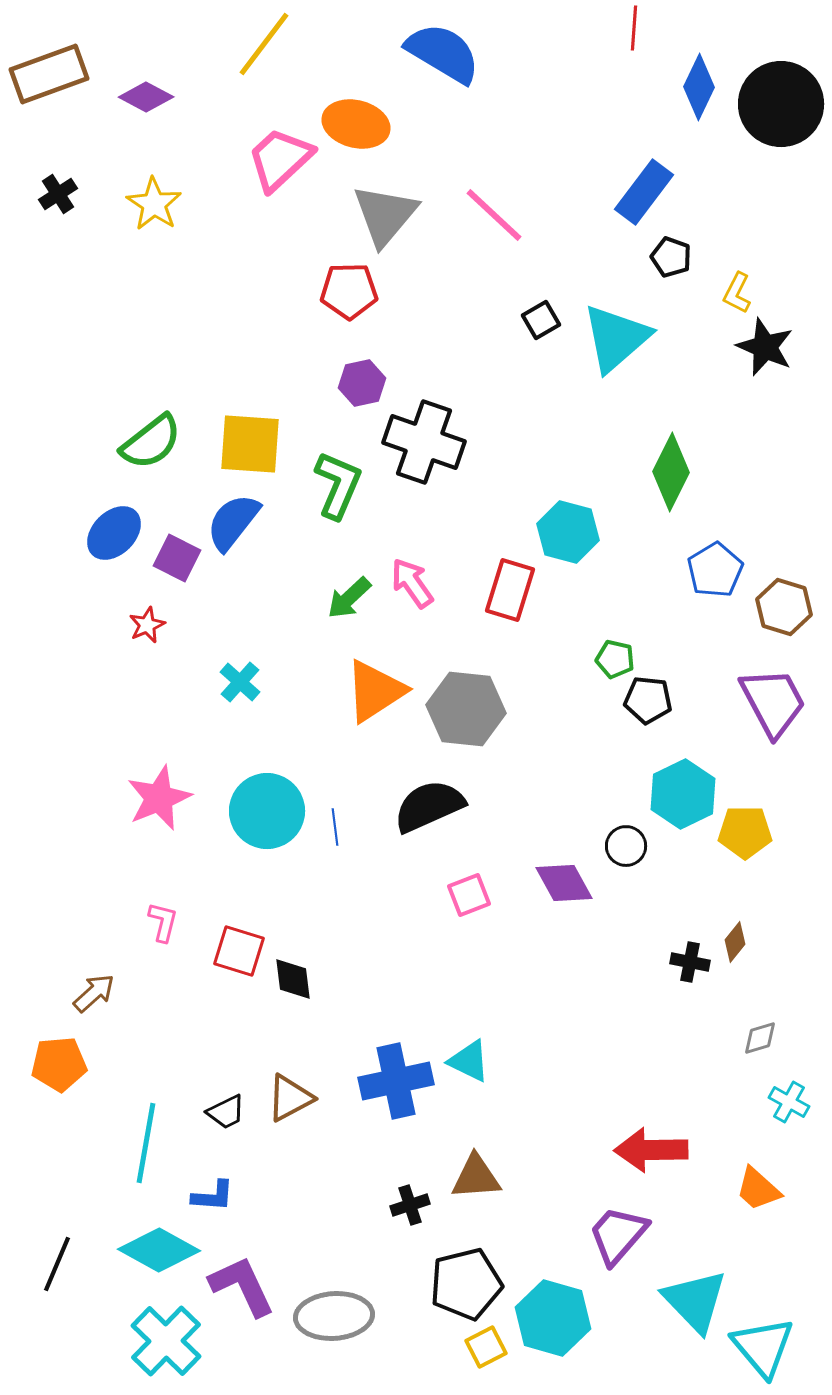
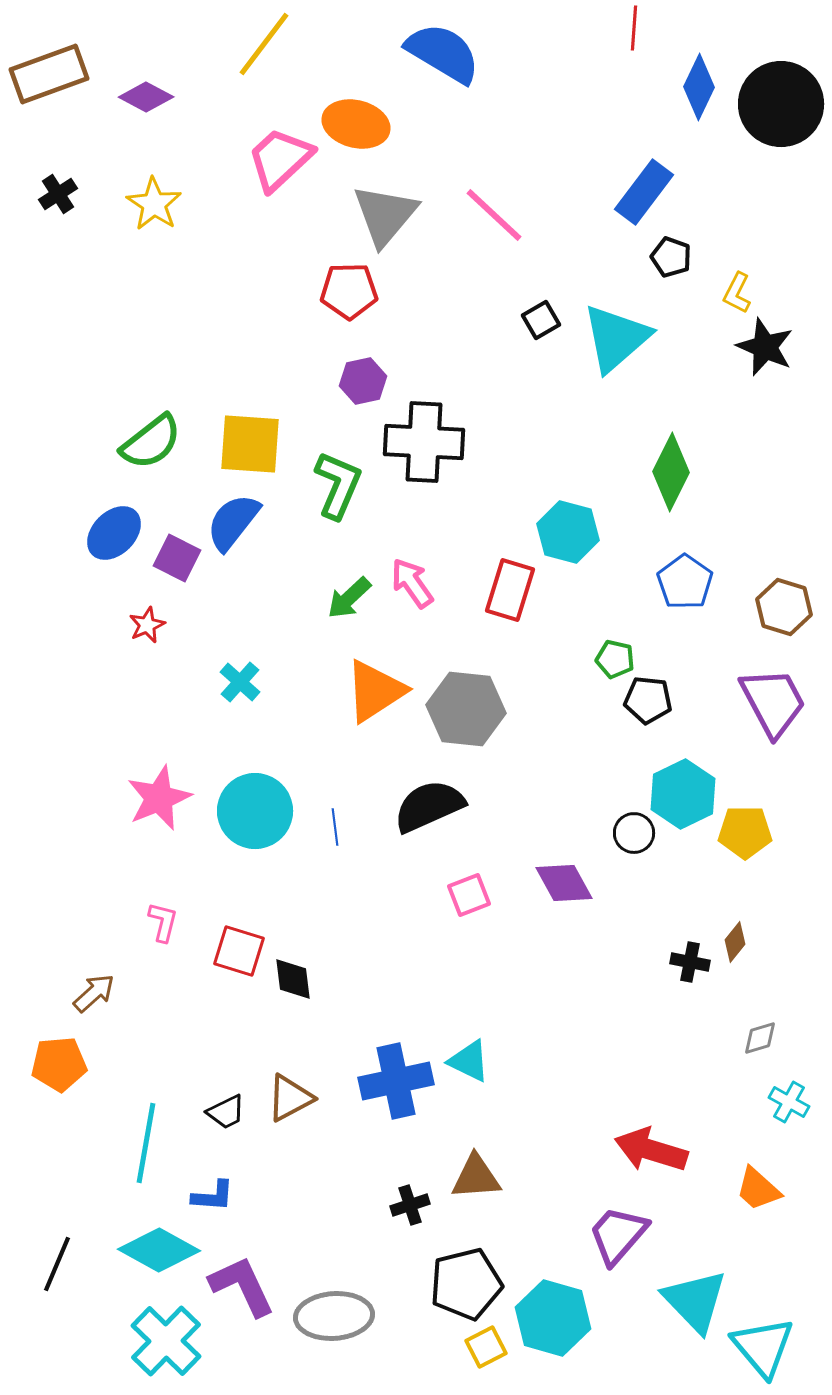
purple hexagon at (362, 383): moved 1 px right, 2 px up
black cross at (424, 442): rotated 16 degrees counterclockwise
blue pentagon at (715, 570): moved 30 px left, 12 px down; rotated 6 degrees counterclockwise
cyan circle at (267, 811): moved 12 px left
black circle at (626, 846): moved 8 px right, 13 px up
red arrow at (651, 1150): rotated 18 degrees clockwise
